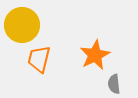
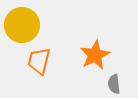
orange trapezoid: moved 2 px down
